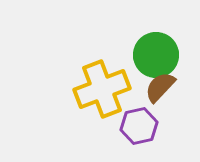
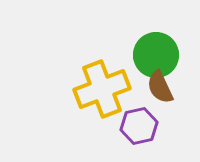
brown semicircle: rotated 68 degrees counterclockwise
